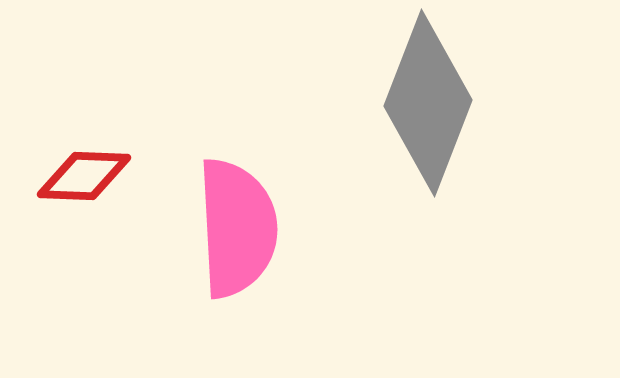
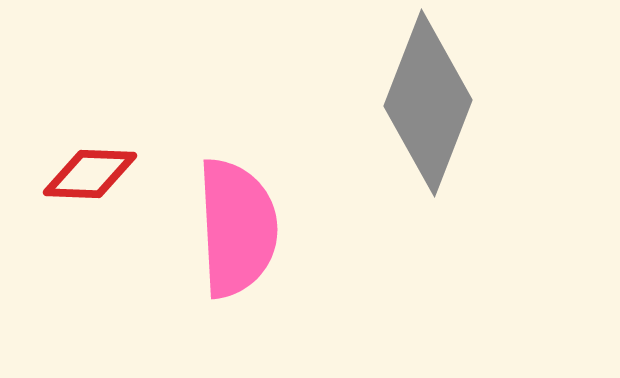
red diamond: moved 6 px right, 2 px up
